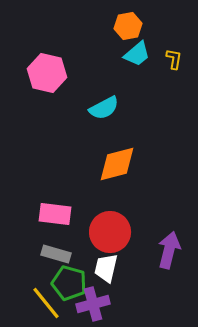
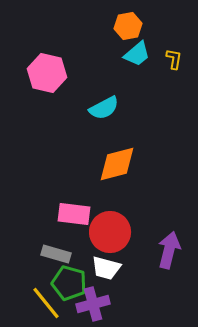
pink rectangle: moved 19 px right
white trapezoid: rotated 88 degrees counterclockwise
